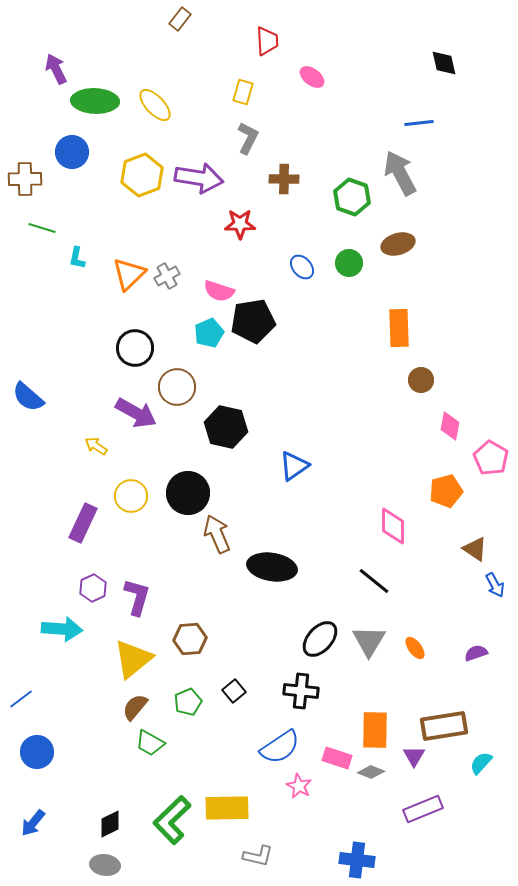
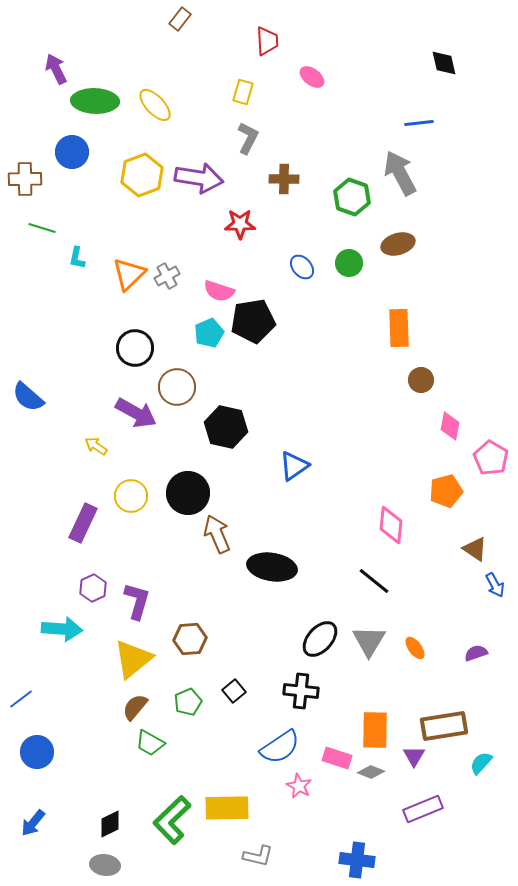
pink diamond at (393, 526): moved 2 px left, 1 px up; rotated 6 degrees clockwise
purple L-shape at (137, 597): moved 4 px down
